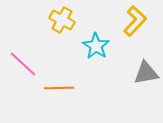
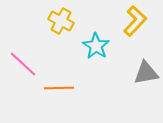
yellow cross: moved 1 px left, 1 px down
